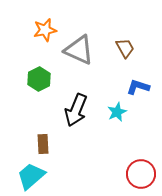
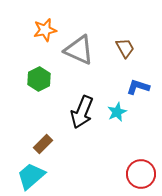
black arrow: moved 6 px right, 2 px down
brown rectangle: rotated 48 degrees clockwise
